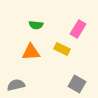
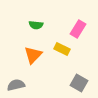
orange triangle: moved 2 px right, 3 px down; rotated 42 degrees counterclockwise
gray square: moved 2 px right, 1 px up
